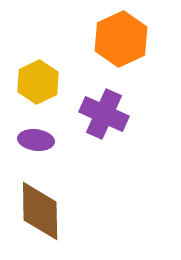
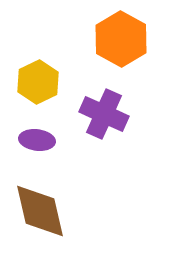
orange hexagon: rotated 6 degrees counterclockwise
purple ellipse: moved 1 px right
brown diamond: rotated 12 degrees counterclockwise
